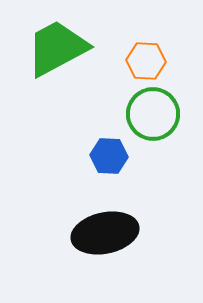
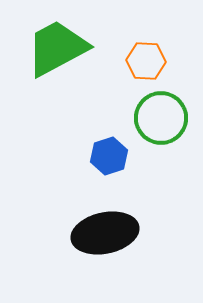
green circle: moved 8 px right, 4 px down
blue hexagon: rotated 21 degrees counterclockwise
